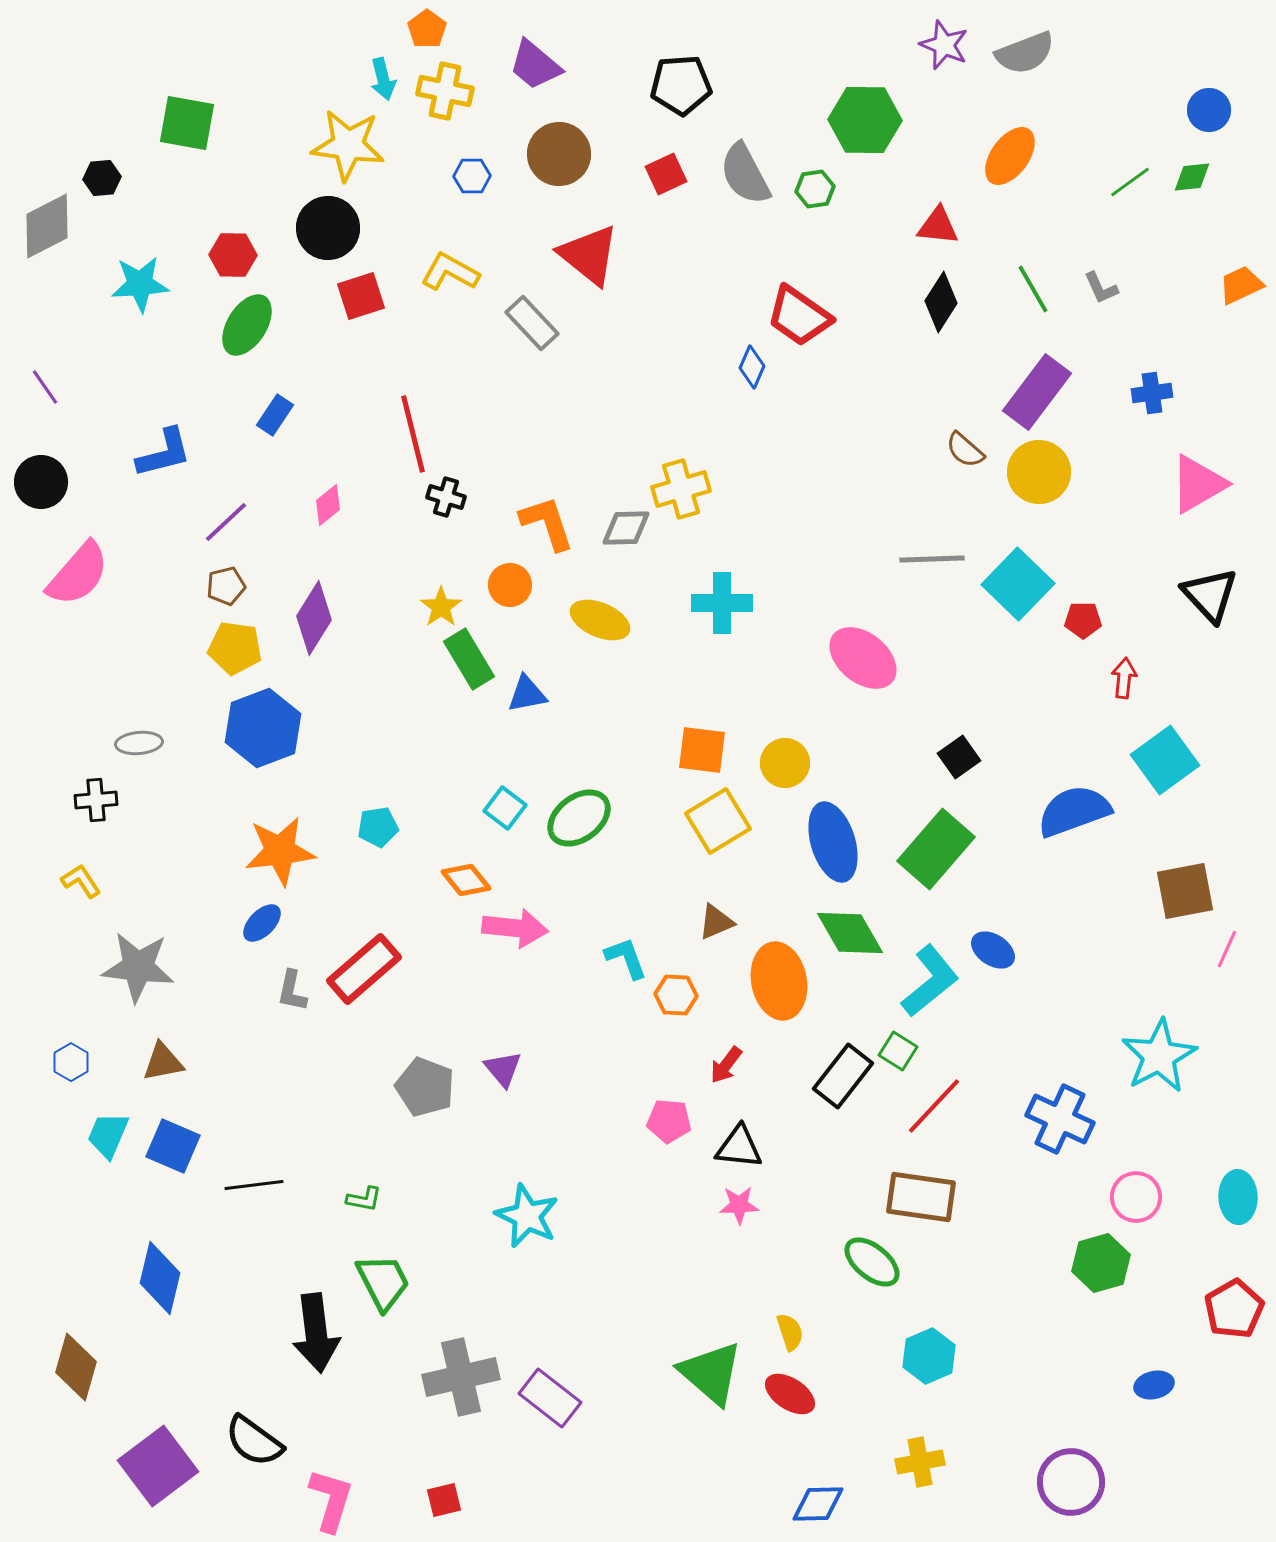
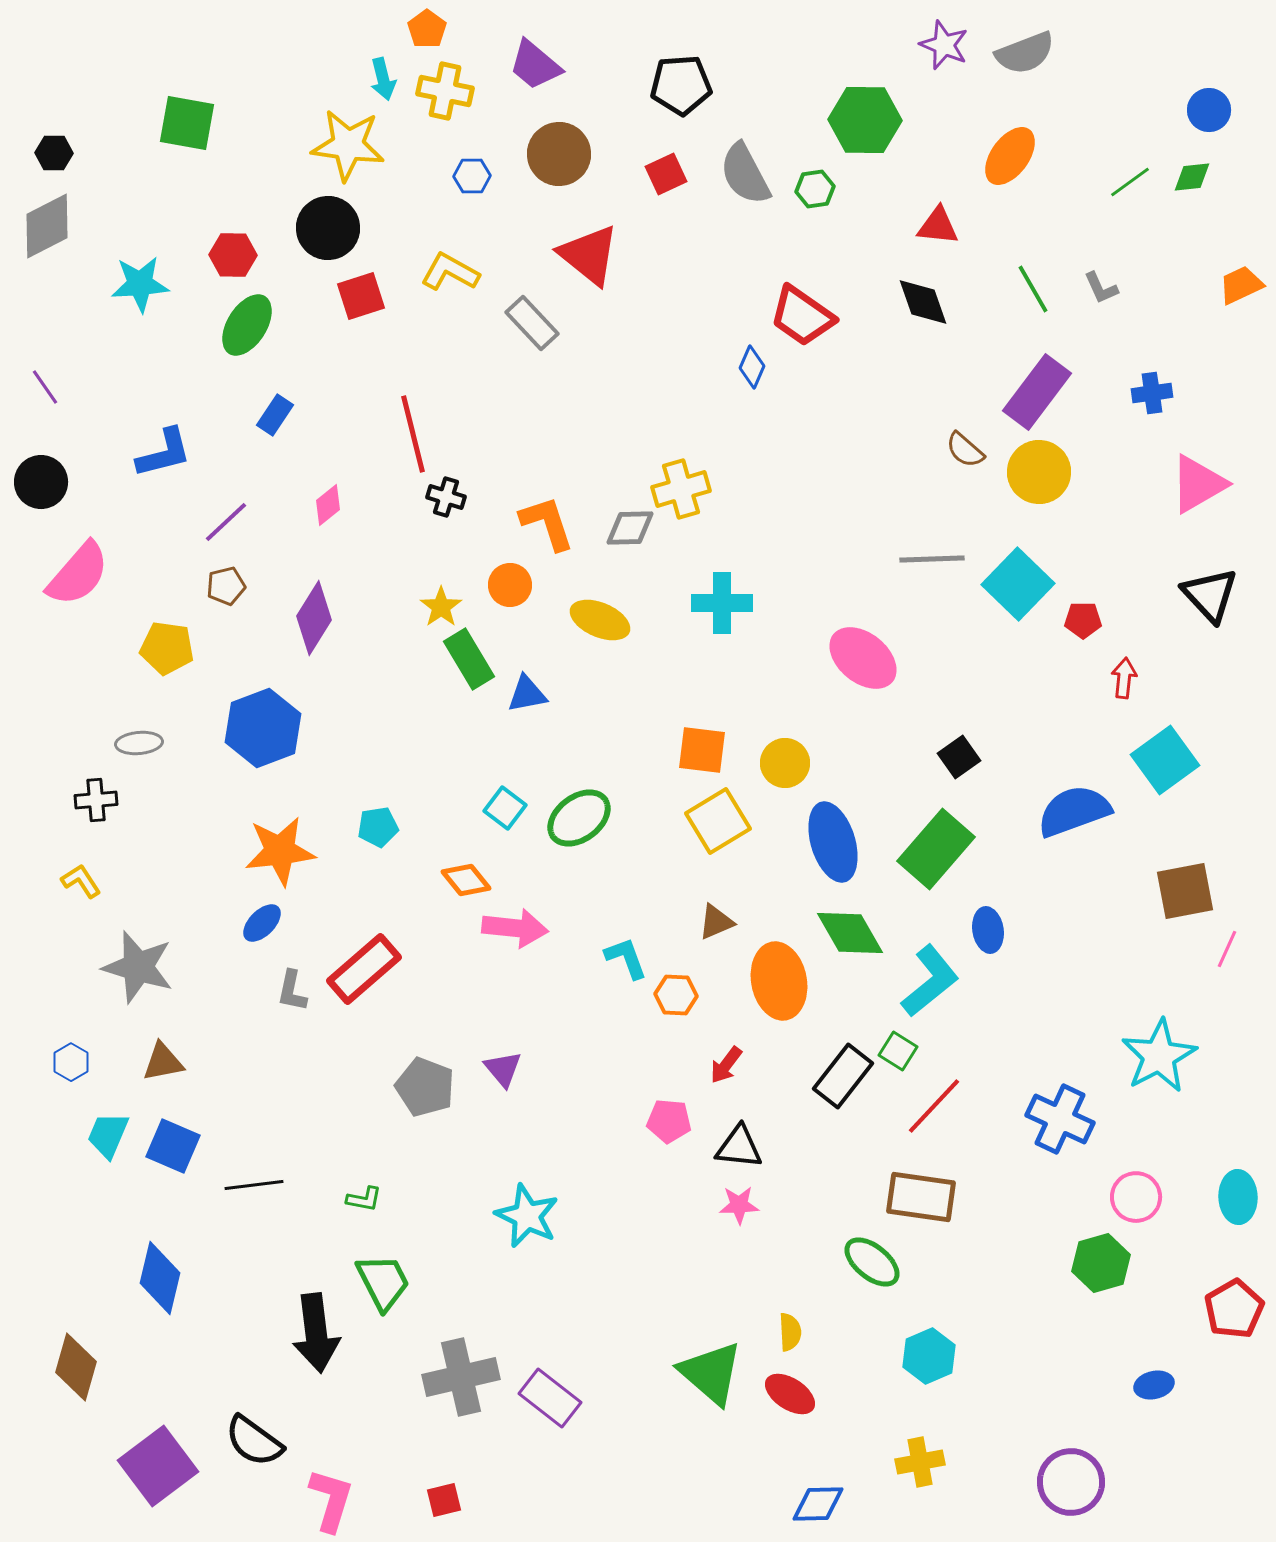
black hexagon at (102, 178): moved 48 px left, 25 px up; rotated 6 degrees clockwise
black diamond at (941, 302): moved 18 px left; rotated 52 degrees counterclockwise
red trapezoid at (799, 316): moved 3 px right
gray diamond at (626, 528): moved 4 px right
yellow pentagon at (235, 648): moved 68 px left
blue ellipse at (993, 950): moved 5 px left, 20 px up; rotated 48 degrees clockwise
gray star at (138, 967): rotated 10 degrees clockwise
yellow semicircle at (790, 1332): rotated 15 degrees clockwise
